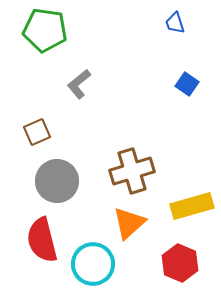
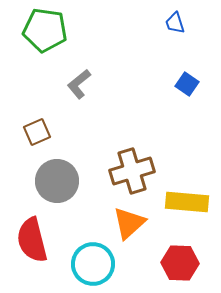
yellow rectangle: moved 5 px left, 4 px up; rotated 21 degrees clockwise
red semicircle: moved 10 px left
red hexagon: rotated 21 degrees counterclockwise
